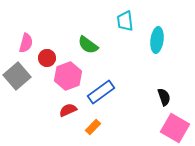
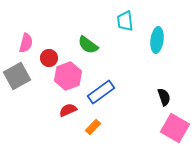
red circle: moved 2 px right
gray square: rotated 12 degrees clockwise
